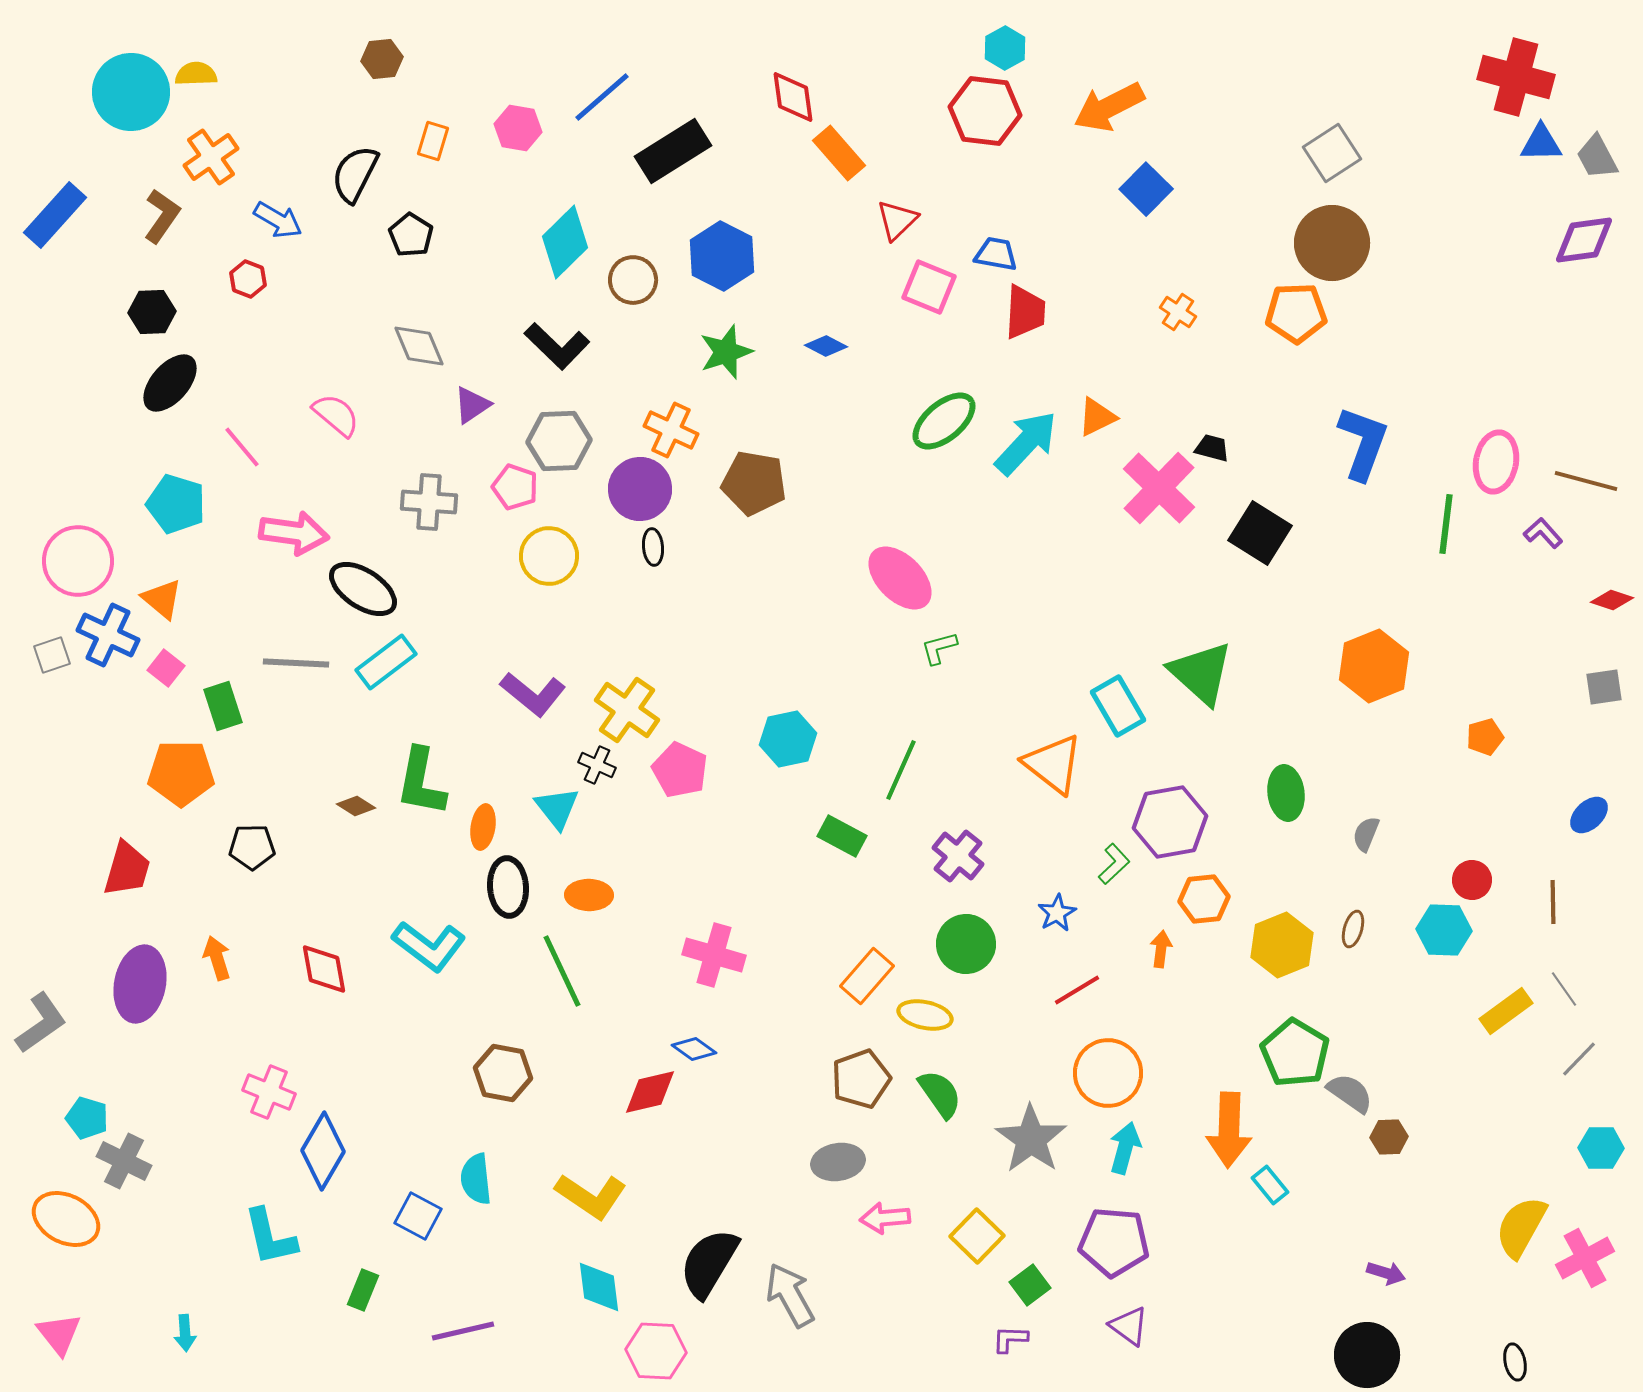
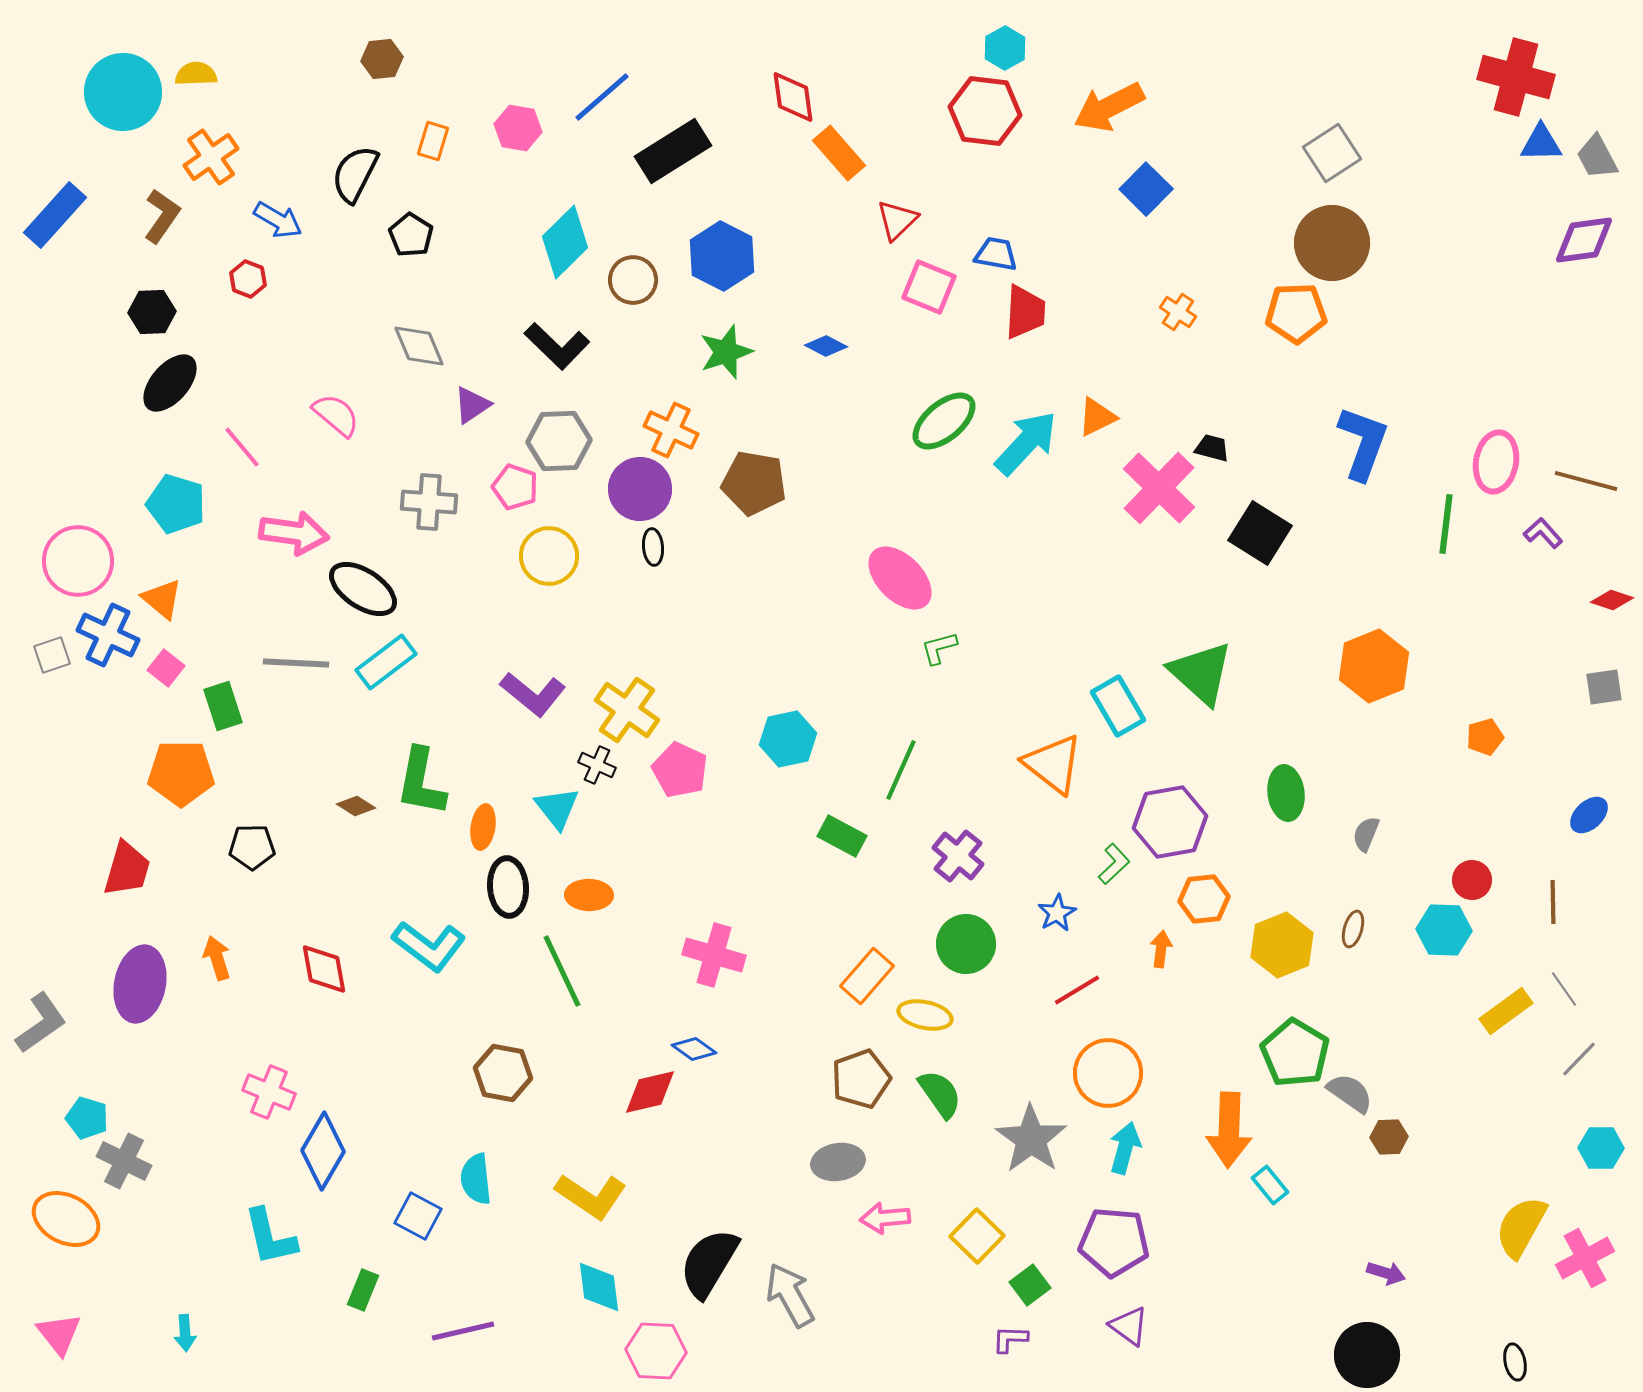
cyan circle at (131, 92): moved 8 px left
